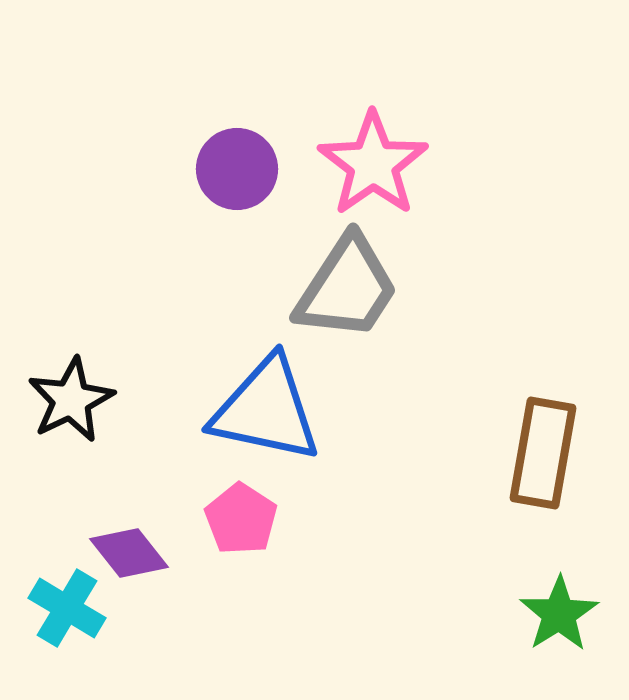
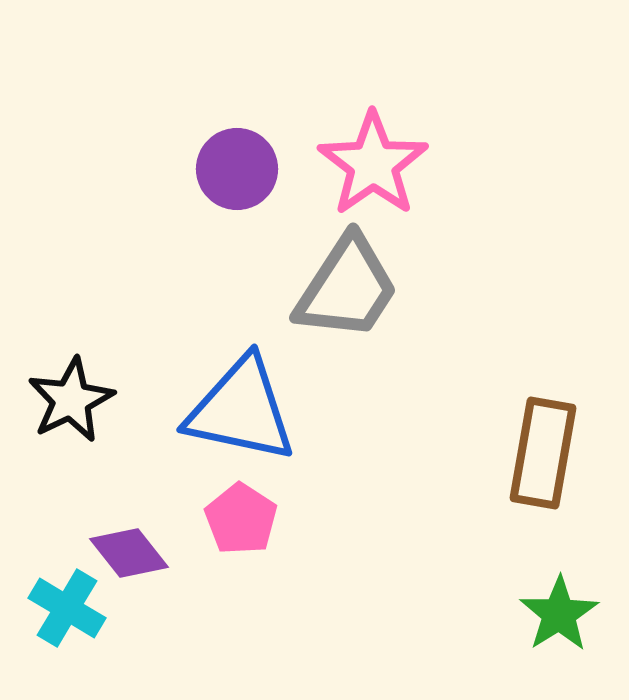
blue triangle: moved 25 px left
